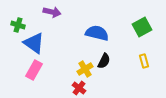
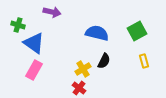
green square: moved 5 px left, 4 px down
yellow cross: moved 2 px left
